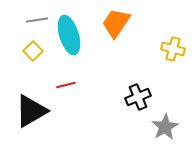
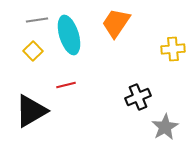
yellow cross: rotated 20 degrees counterclockwise
